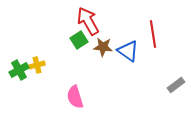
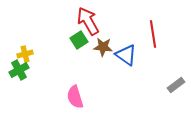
blue triangle: moved 2 px left, 4 px down
yellow cross: moved 12 px left, 11 px up
